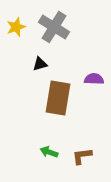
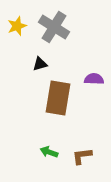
yellow star: moved 1 px right, 1 px up
